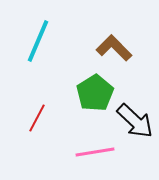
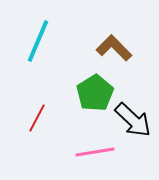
black arrow: moved 2 px left, 1 px up
